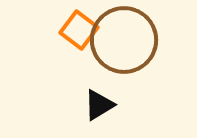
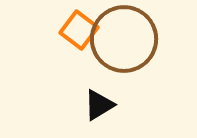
brown circle: moved 1 px up
